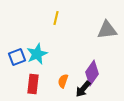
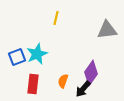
purple diamond: moved 1 px left
